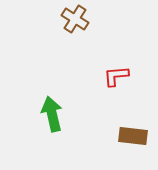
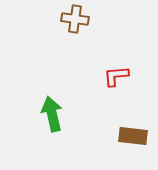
brown cross: rotated 24 degrees counterclockwise
